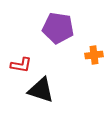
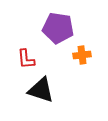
orange cross: moved 12 px left
red L-shape: moved 5 px right, 6 px up; rotated 75 degrees clockwise
